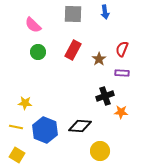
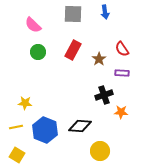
red semicircle: rotated 56 degrees counterclockwise
black cross: moved 1 px left, 1 px up
yellow line: rotated 24 degrees counterclockwise
